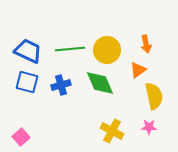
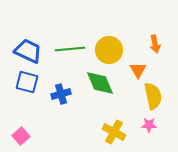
orange arrow: moved 9 px right
yellow circle: moved 2 px right
orange triangle: rotated 24 degrees counterclockwise
blue cross: moved 9 px down
yellow semicircle: moved 1 px left
pink star: moved 2 px up
yellow cross: moved 2 px right, 1 px down
pink square: moved 1 px up
